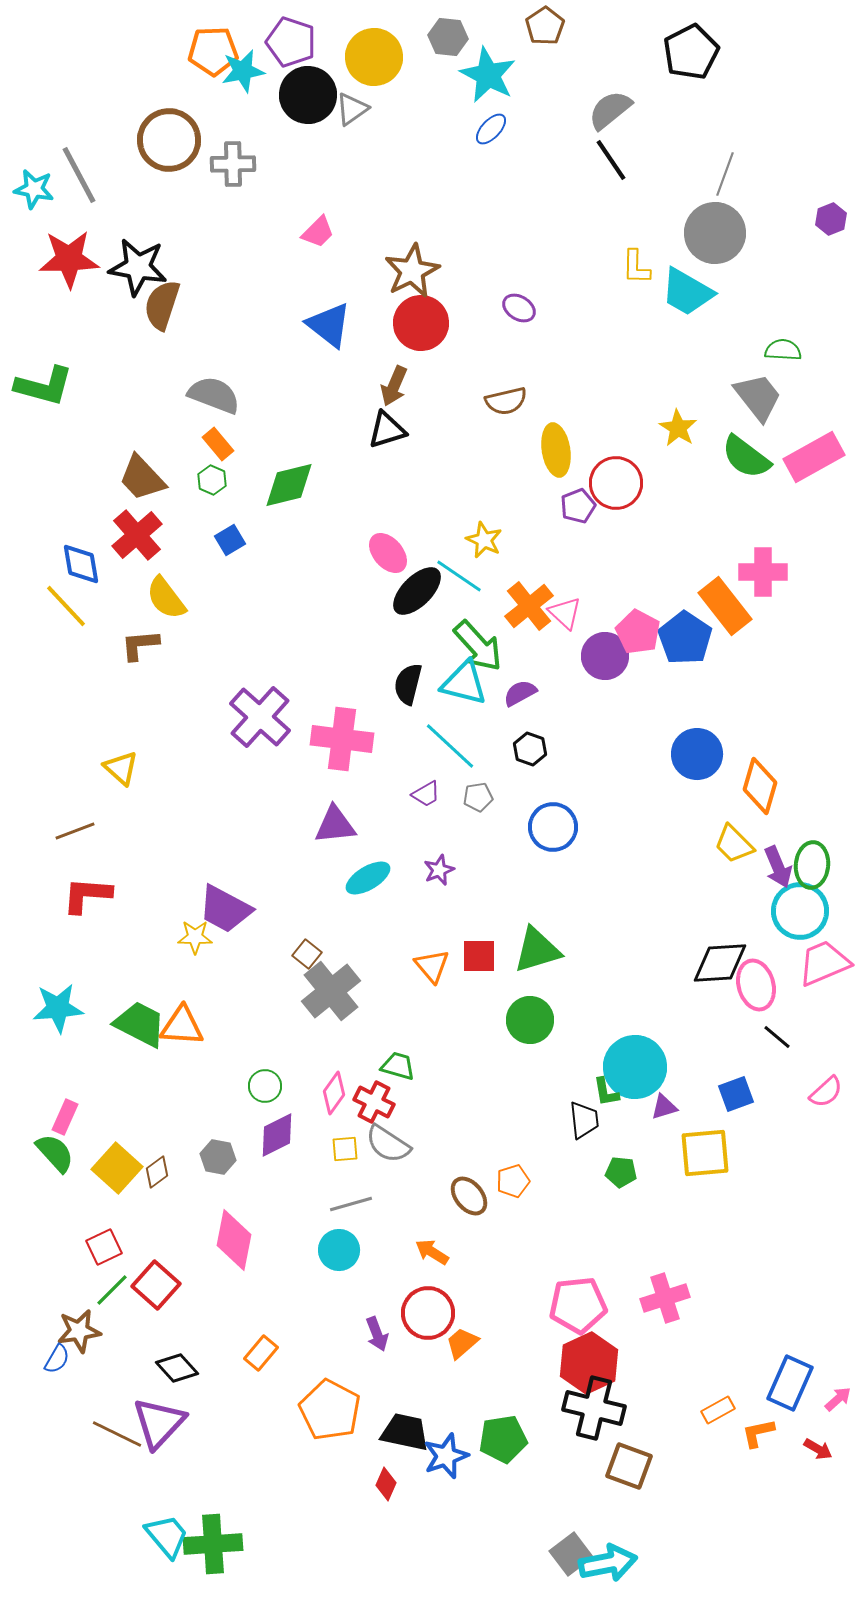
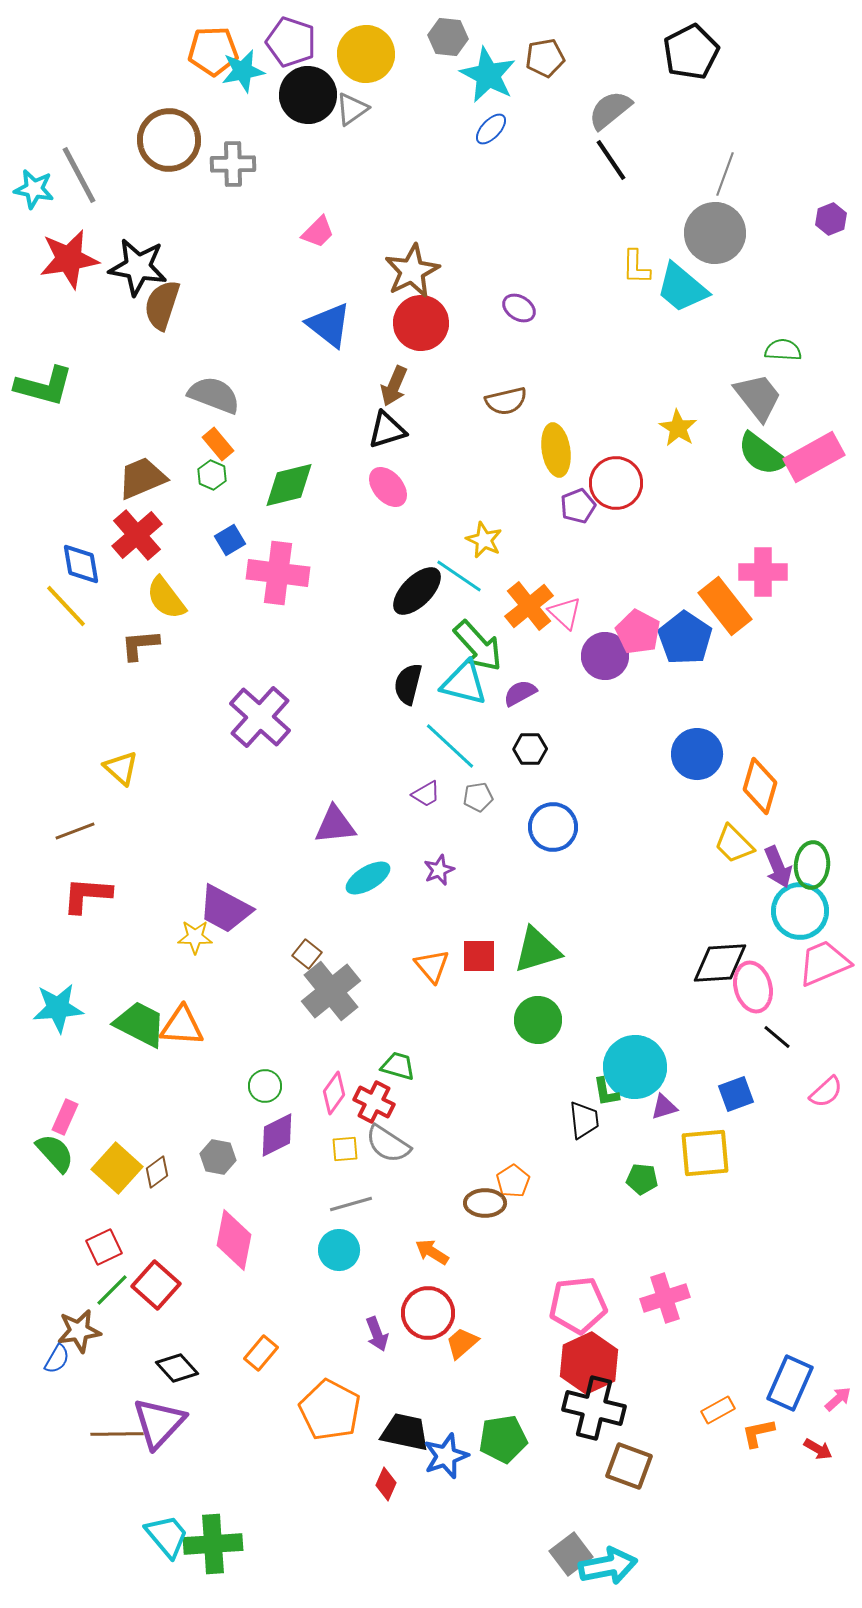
brown pentagon at (545, 26): moved 32 px down; rotated 24 degrees clockwise
yellow circle at (374, 57): moved 8 px left, 3 px up
red star at (69, 259): rotated 8 degrees counterclockwise
cyan trapezoid at (687, 292): moved 5 px left, 4 px up; rotated 10 degrees clockwise
green semicircle at (746, 457): moved 16 px right, 3 px up
brown trapezoid at (142, 478): rotated 110 degrees clockwise
green hexagon at (212, 480): moved 5 px up
pink ellipse at (388, 553): moved 66 px up
pink cross at (342, 739): moved 64 px left, 166 px up
black hexagon at (530, 749): rotated 20 degrees counterclockwise
pink ellipse at (756, 985): moved 3 px left, 2 px down
green circle at (530, 1020): moved 8 px right
green pentagon at (621, 1172): moved 21 px right, 7 px down
orange pentagon at (513, 1181): rotated 16 degrees counterclockwise
brown ellipse at (469, 1196): moved 16 px right, 7 px down; rotated 51 degrees counterclockwise
brown line at (117, 1434): rotated 27 degrees counterclockwise
cyan arrow at (608, 1563): moved 3 px down
